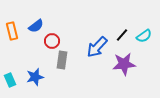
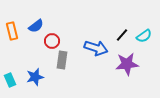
blue arrow: moved 1 px left, 1 px down; rotated 115 degrees counterclockwise
purple star: moved 3 px right
